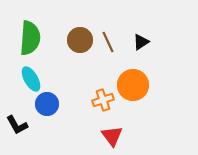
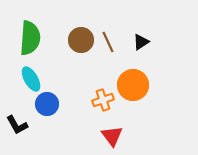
brown circle: moved 1 px right
